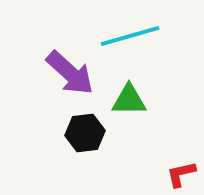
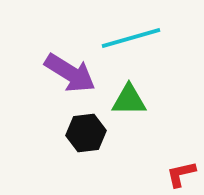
cyan line: moved 1 px right, 2 px down
purple arrow: rotated 10 degrees counterclockwise
black hexagon: moved 1 px right
